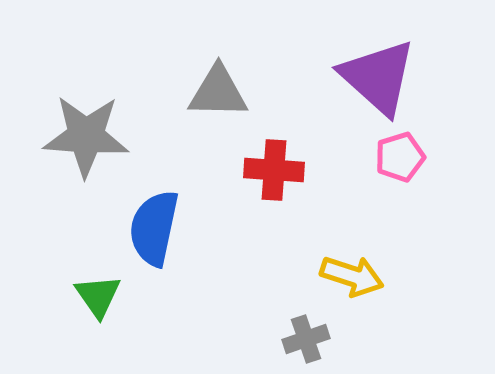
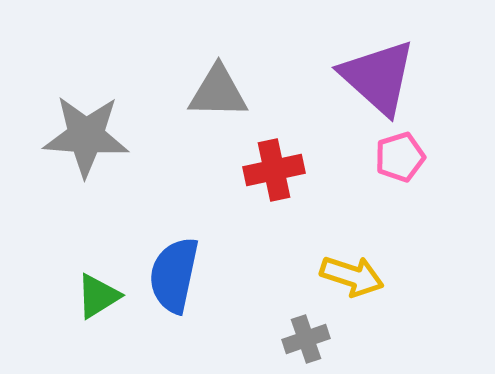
red cross: rotated 16 degrees counterclockwise
blue semicircle: moved 20 px right, 47 px down
green triangle: rotated 33 degrees clockwise
